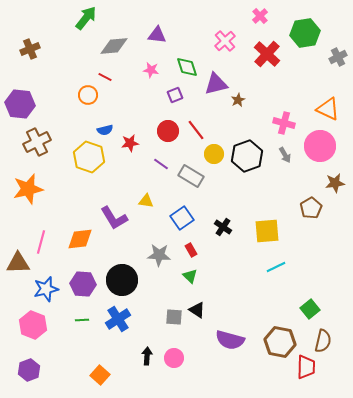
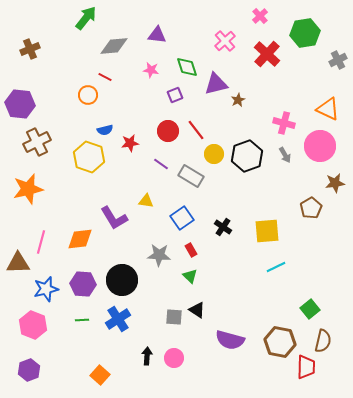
gray cross at (338, 57): moved 3 px down
